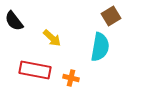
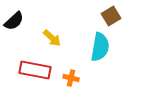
black semicircle: rotated 95 degrees counterclockwise
